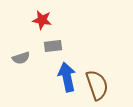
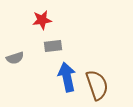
red star: rotated 18 degrees counterclockwise
gray semicircle: moved 6 px left
